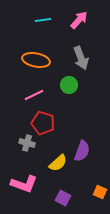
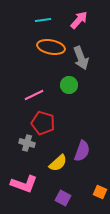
orange ellipse: moved 15 px right, 13 px up
